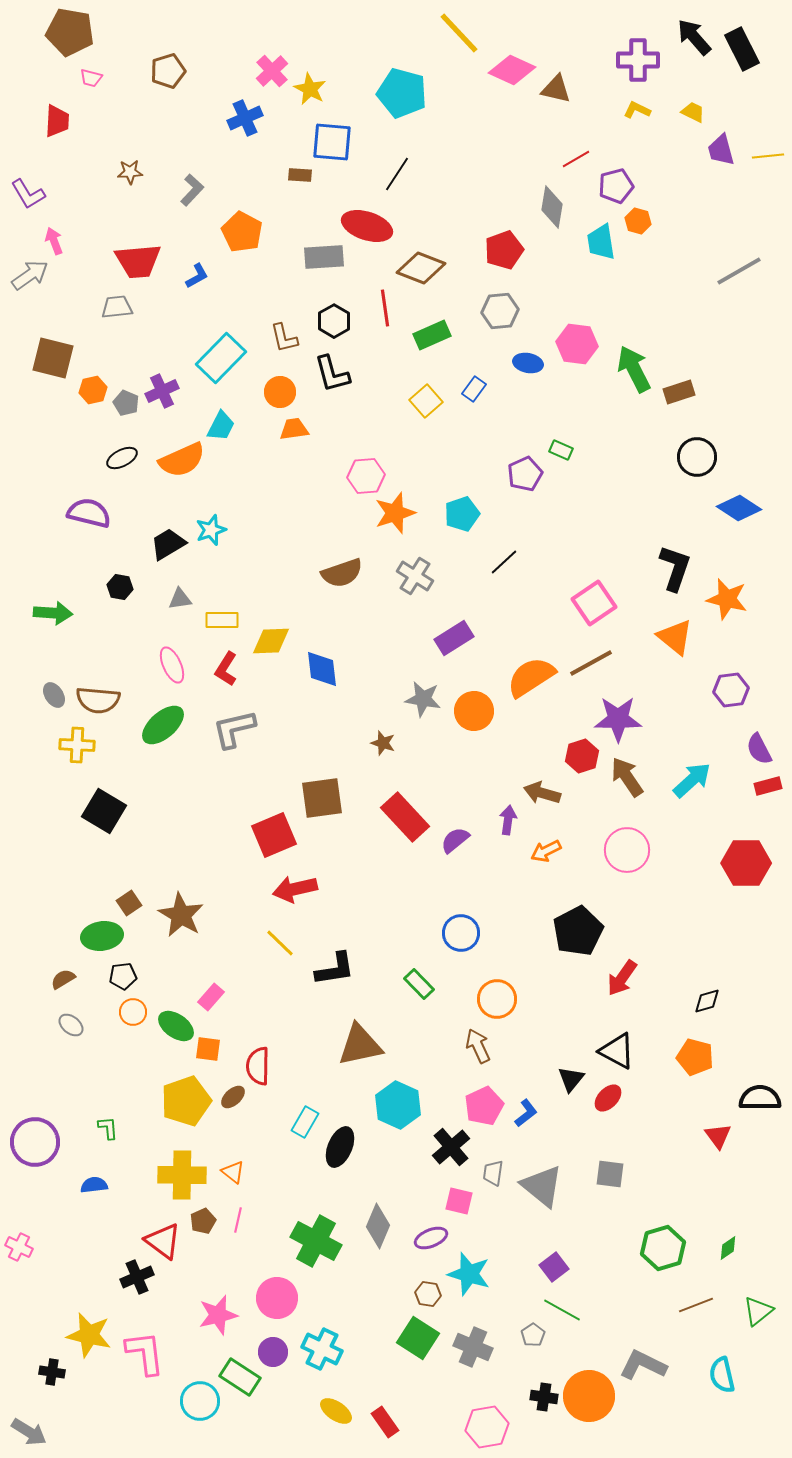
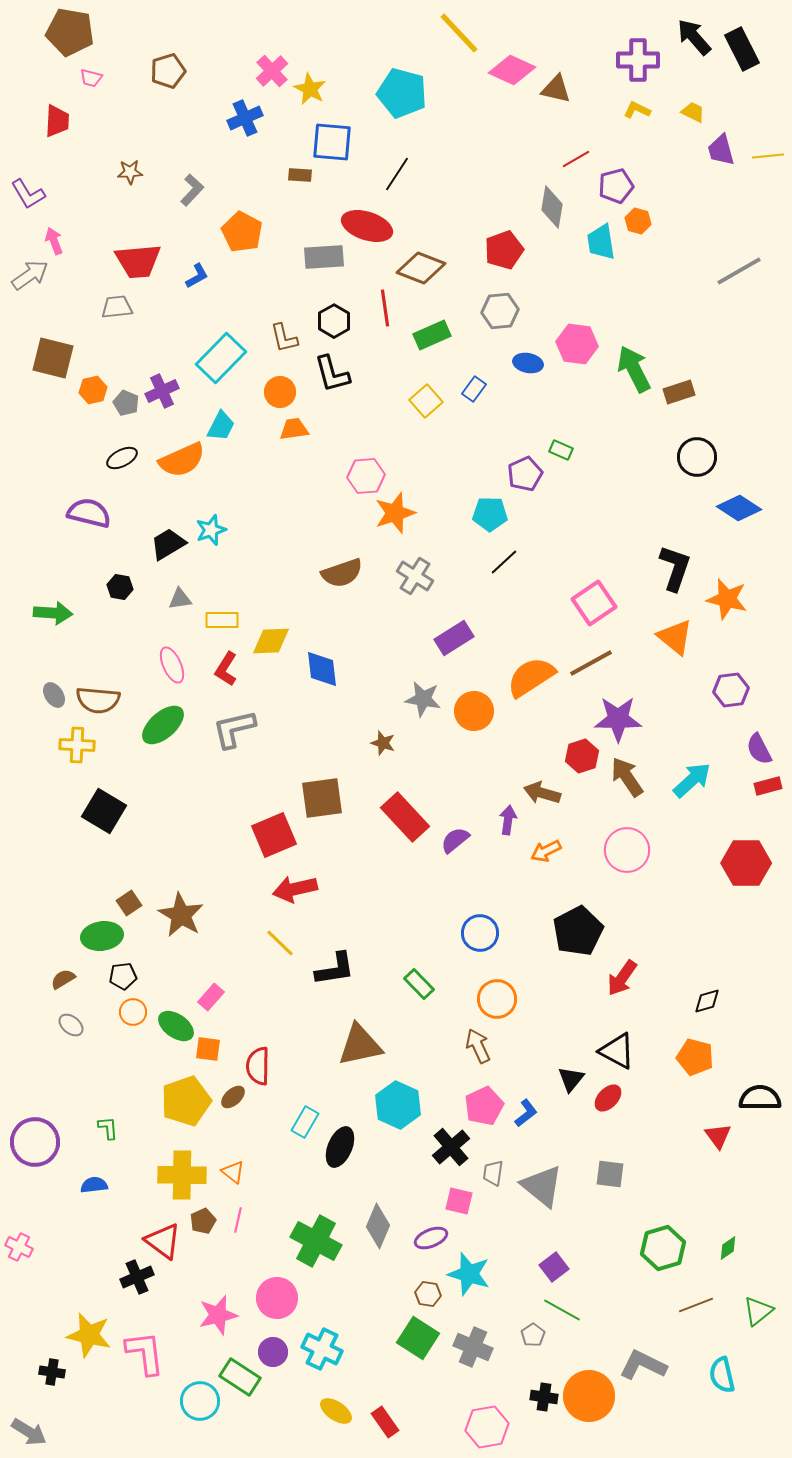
cyan pentagon at (462, 514): moved 28 px right; rotated 20 degrees clockwise
blue circle at (461, 933): moved 19 px right
